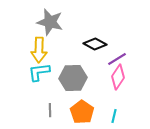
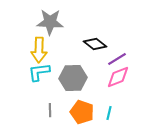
gray star: rotated 12 degrees counterclockwise
black diamond: rotated 10 degrees clockwise
pink diamond: rotated 35 degrees clockwise
orange pentagon: rotated 15 degrees counterclockwise
cyan line: moved 5 px left, 3 px up
